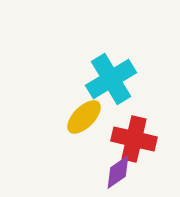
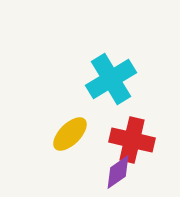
yellow ellipse: moved 14 px left, 17 px down
red cross: moved 2 px left, 1 px down
